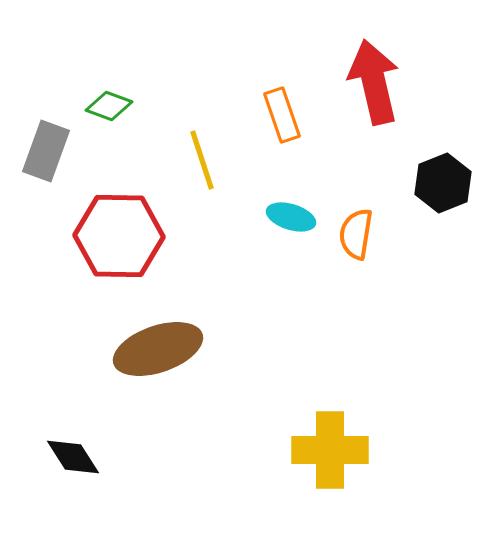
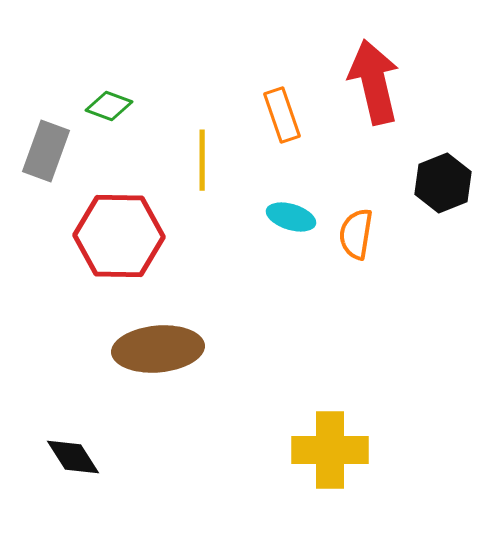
yellow line: rotated 18 degrees clockwise
brown ellipse: rotated 14 degrees clockwise
